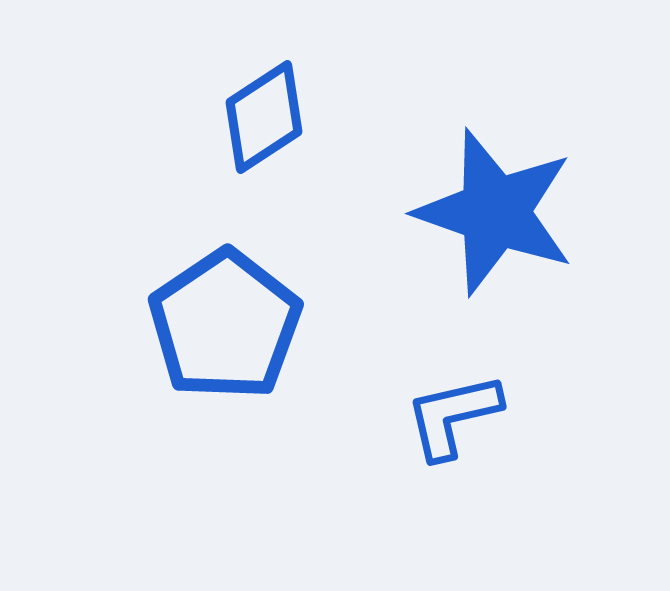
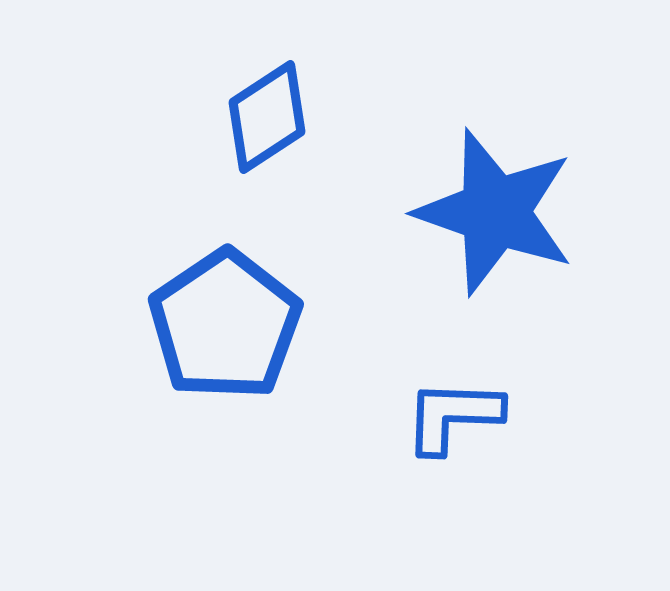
blue diamond: moved 3 px right
blue L-shape: rotated 15 degrees clockwise
